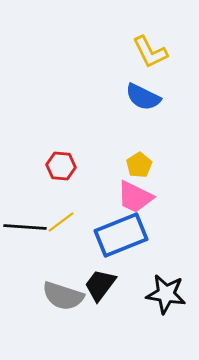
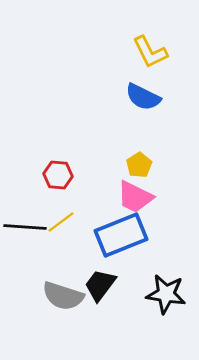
red hexagon: moved 3 px left, 9 px down
